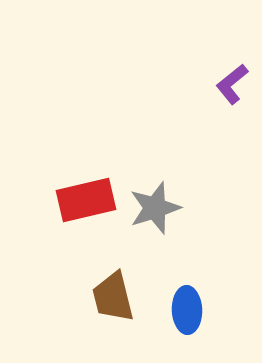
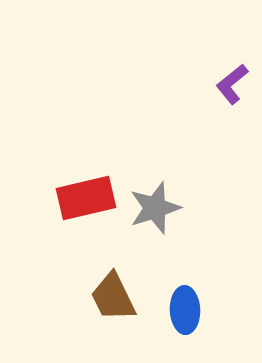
red rectangle: moved 2 px up
brown trapezoid: rotated 12 degrees counterclockwise
blue ellipse: moved 2 px left
